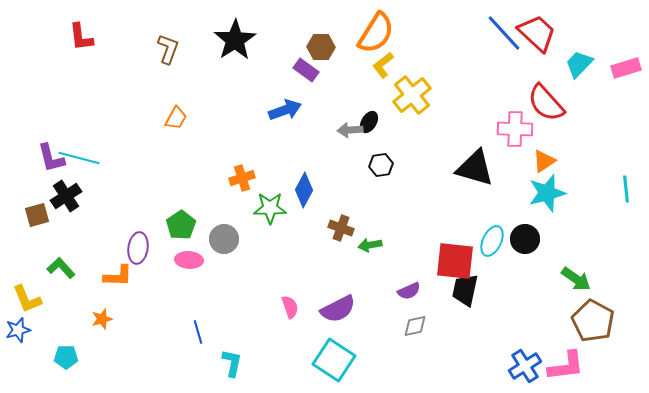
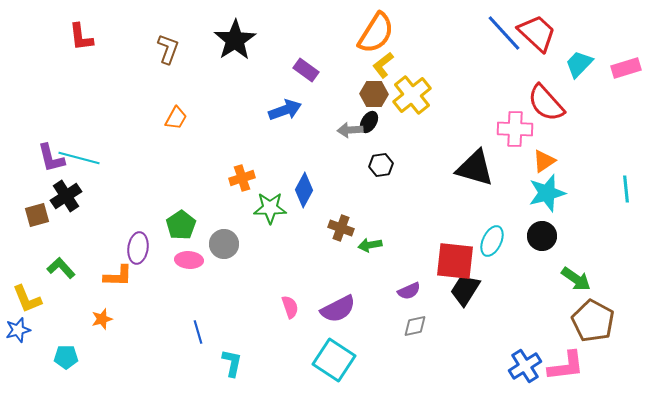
brown hexagon at (321, 47): moved 53 px right, 47 px down
gray circle at (224, 239): moved 5 px down
black circle at (525, 239): moved 17 px right, 3 px up
black trapezoid at (465, 290): rotated 20 degrees clockwise
